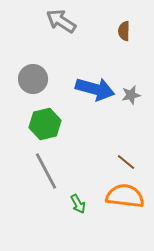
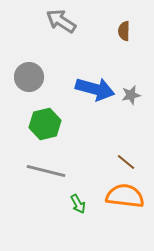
gray circle: moved 4 px left, 2 px up
gray line: rotated 48 degrees counterclockwise
